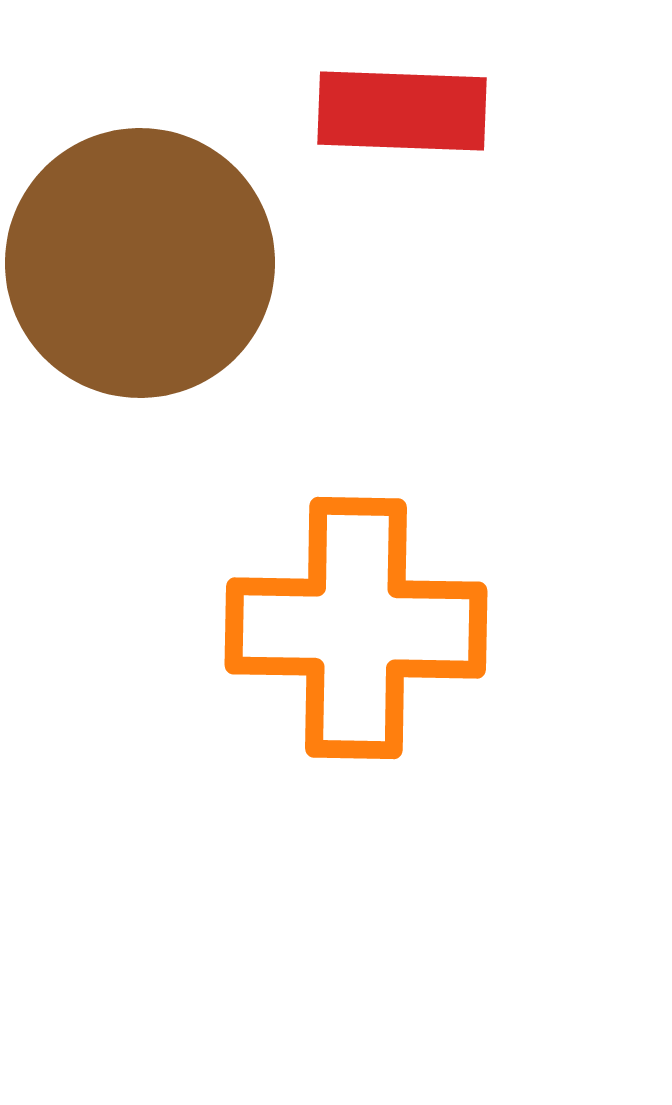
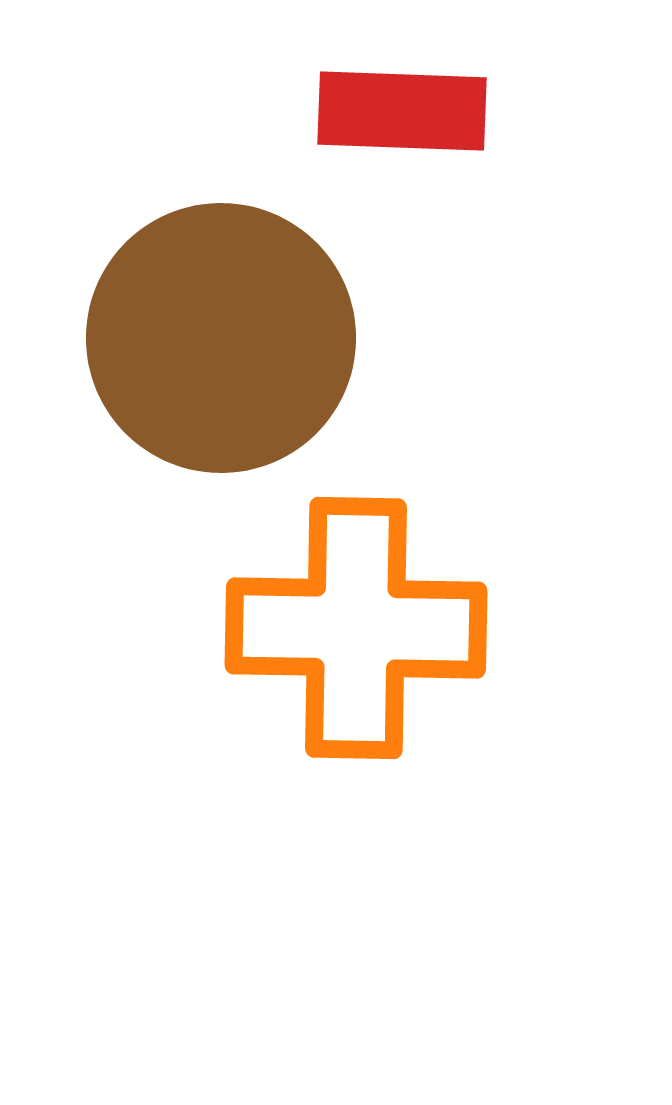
brown circle: moved 81 px right, 75 px down
